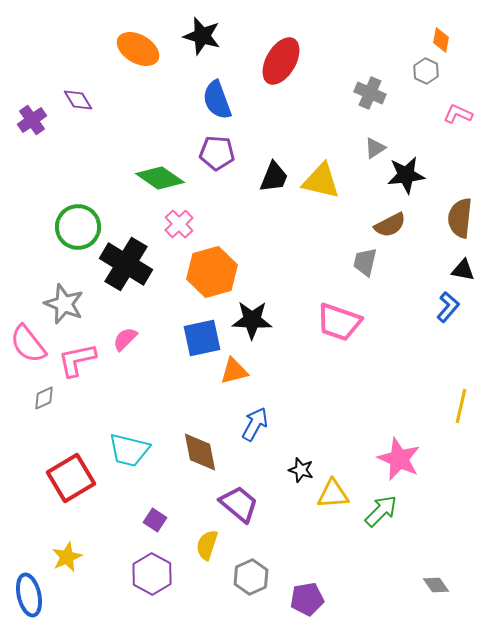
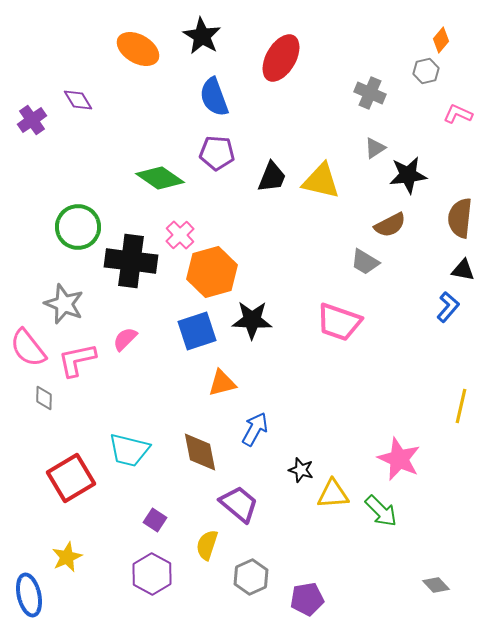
black star at (202, 36): rotated 15 degrees clockwise
orange diamond at (441, 40): rotated 30 degrees clockwise
red ellipse at (281, 61): moved 3 px up
gray hexagon at (426, 71): rotated 20 degrees clockwise
blue semicircle at (217, 100): moved 3 px left, 3 px up
black star at (406, 175): moved 2 px right
black trapezoid at (274, 177): moved 2 px left
pink cross at (179, 224): moved 1 px right, 11 px down
gray trapezoid at (365, 262): rotated 72 degrees counterclockwise
black cross at (126, 264): moved 5 px right, 3 px up; rotated 24 degrees counterclockwise
blue square at (202, 338): moved 5 px left, 7 px up; rotated 6 degrees counterclockwise
pink semicircle at (28, 344): moved 4 px down
orange triangle at (234, 371): moved 12 px left, 12 px down
gray diamond at (44, 398): rotated 65 degrees counterclockwise
blue arrow at (255, 424): moved 5 px down
green arrow at (381, 511): rotated 90 degrees clockwise
gray diamond at (436, 585): rotated 8 degrees counterclockwise
